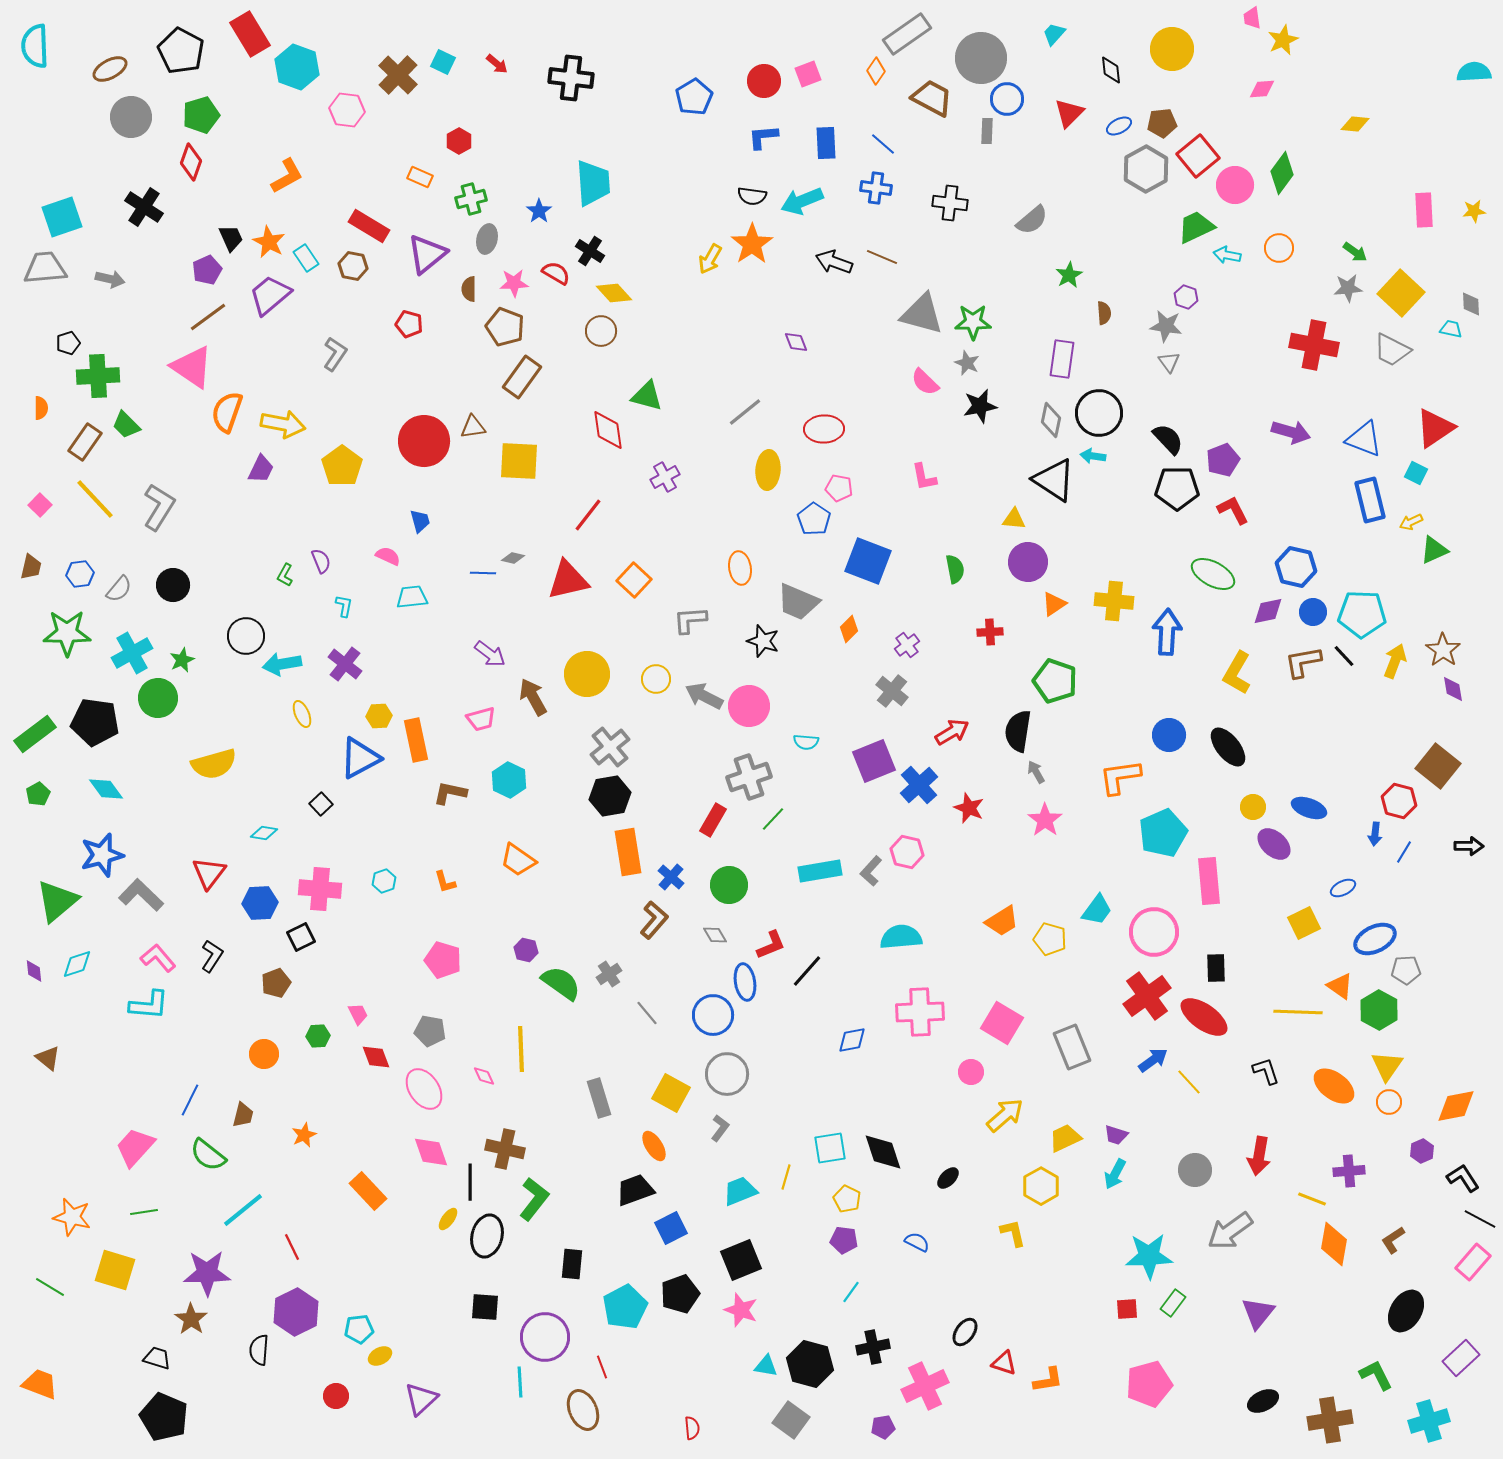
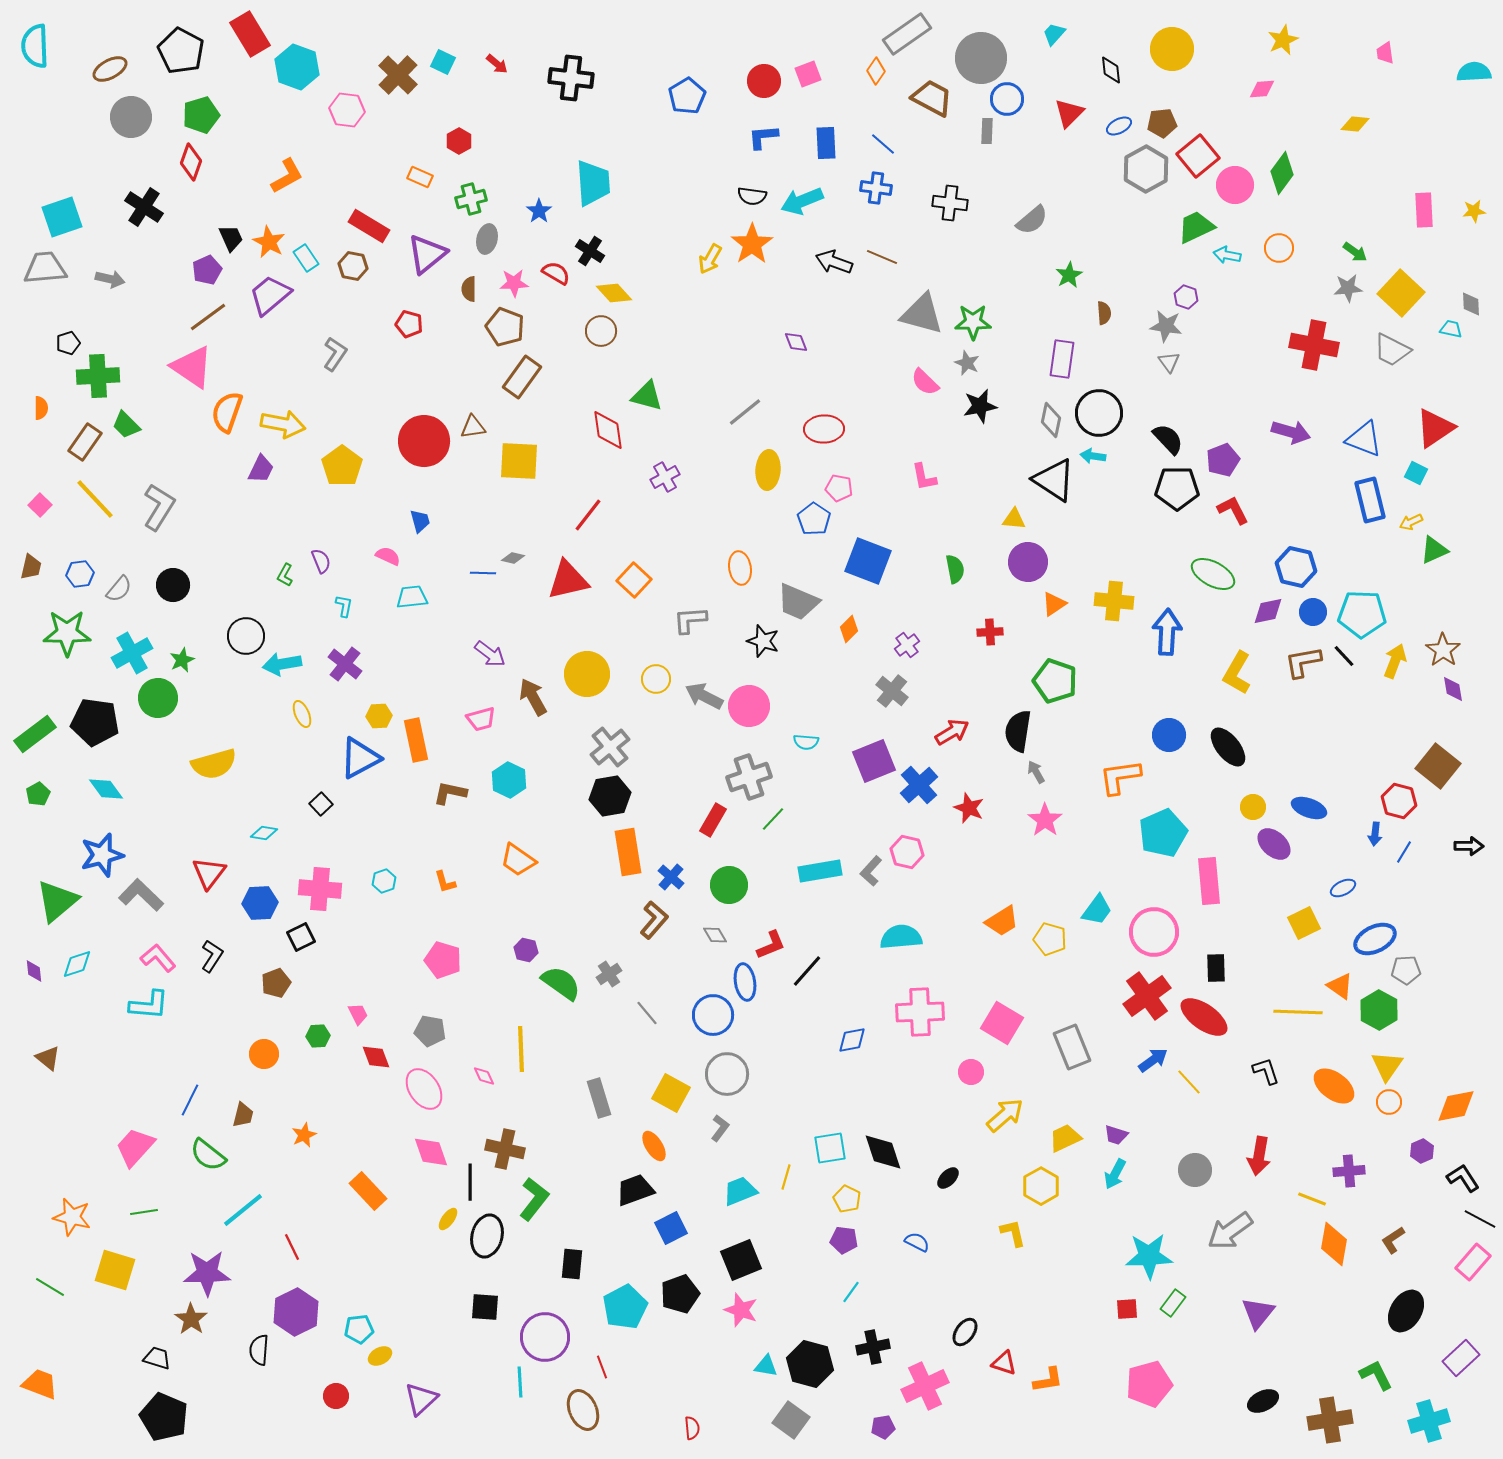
pink trapezoid at (1252, 18): moved 133 px right, 35 px down
blue pentagon at (694, 97): moved 7 px left, 1 px up
